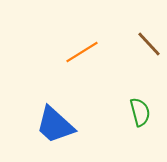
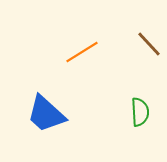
green semicircle: rotated 12 degrees clockwise
blue trapezoid: moved 9 px left, 11 px up
